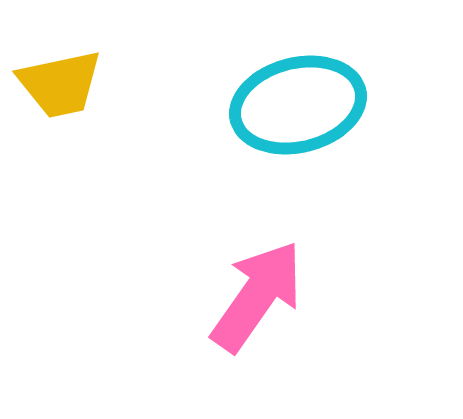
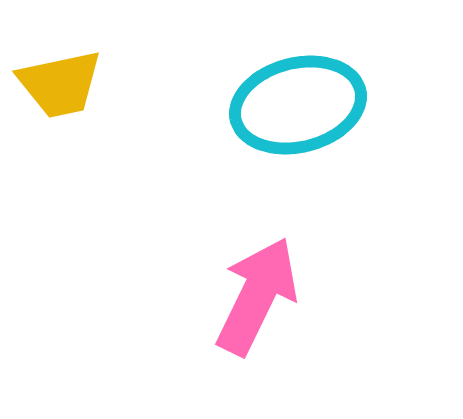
pink arrow: rotated 9 degrees counterclockwise
